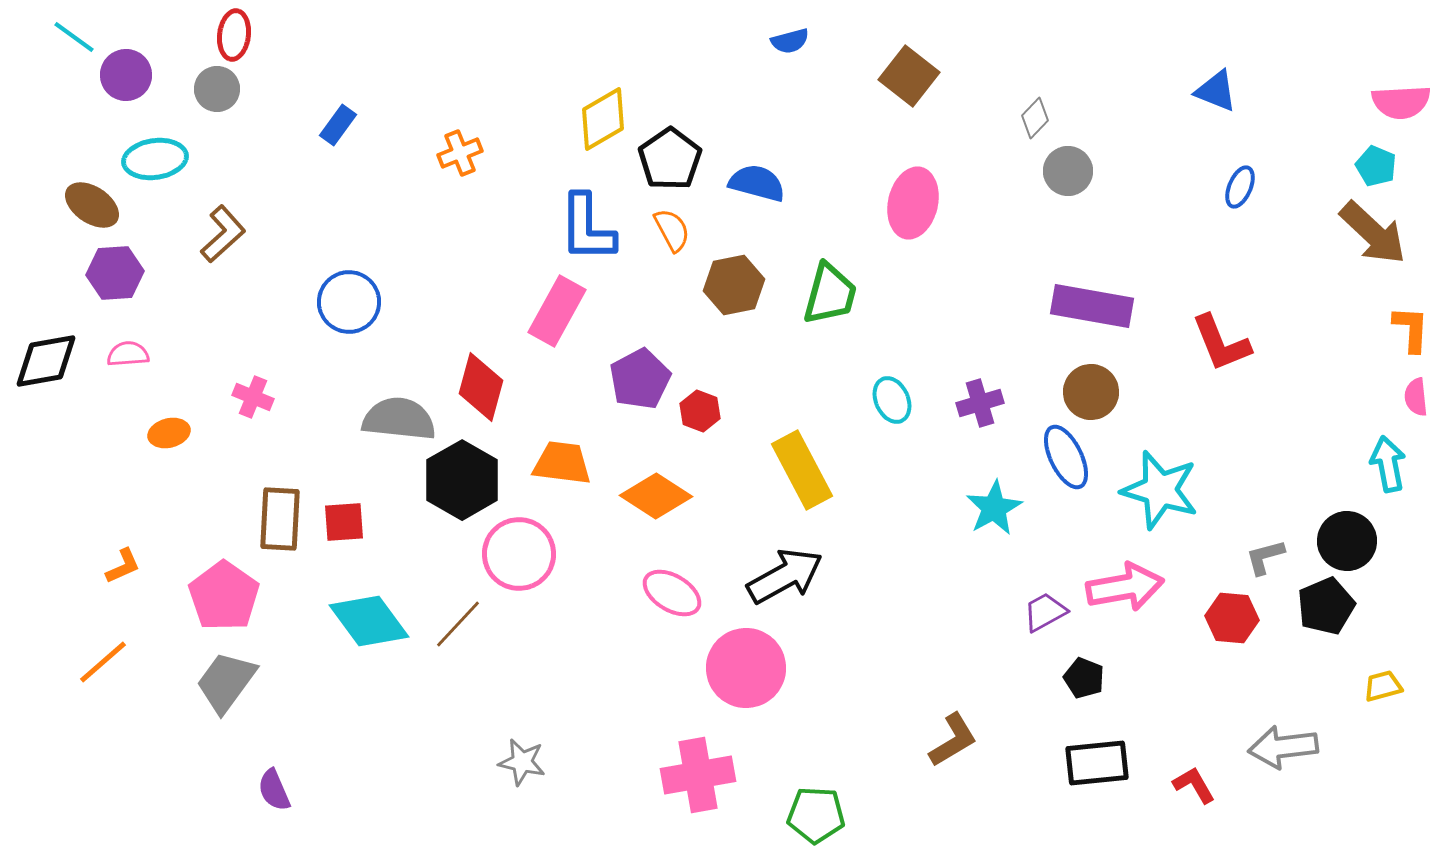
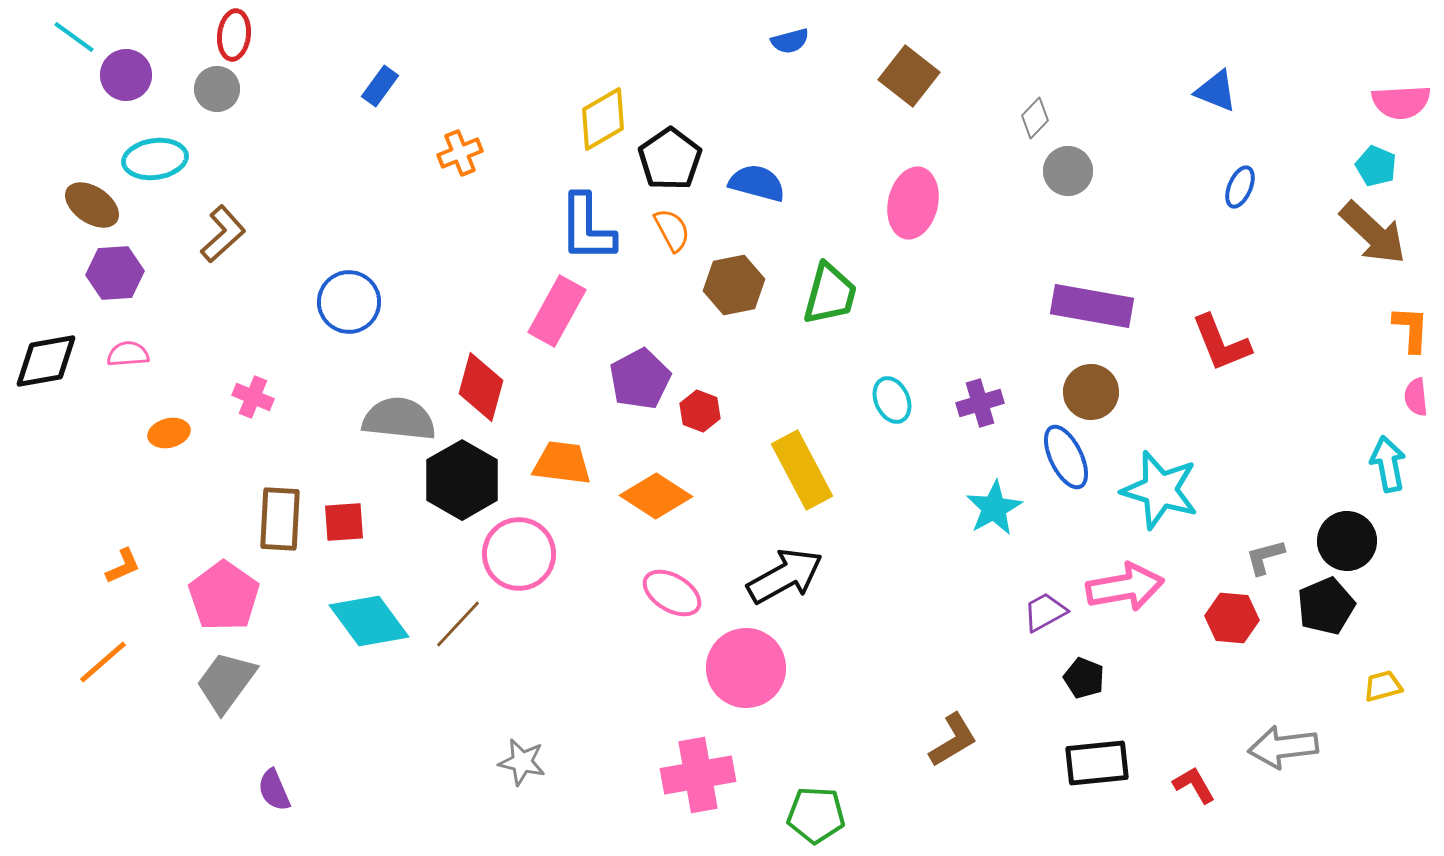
blue rectangle at (338, 125): moved 42 px right, 39 px up
